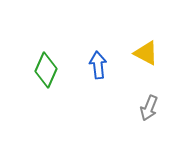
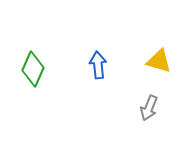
yellow triangle: moved 13 px right, 8 px down; rotated 12 degrees counterclockwise
green diamond: moved 13 px left, 1 px up
